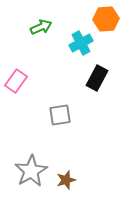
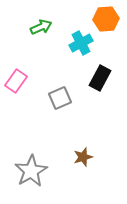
black rectangle: moved 3 px right
gray square: moved 17 px up; rotated 15 degrees counterclockwise
brown star: moved 17 px right, 23 px up
